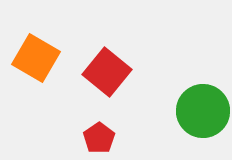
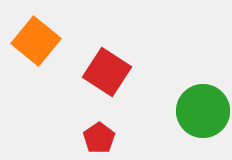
orange square: moved 17 px up; rotated 9 degrees clockwise
red square: rotated 6 degrees counterclockwise
